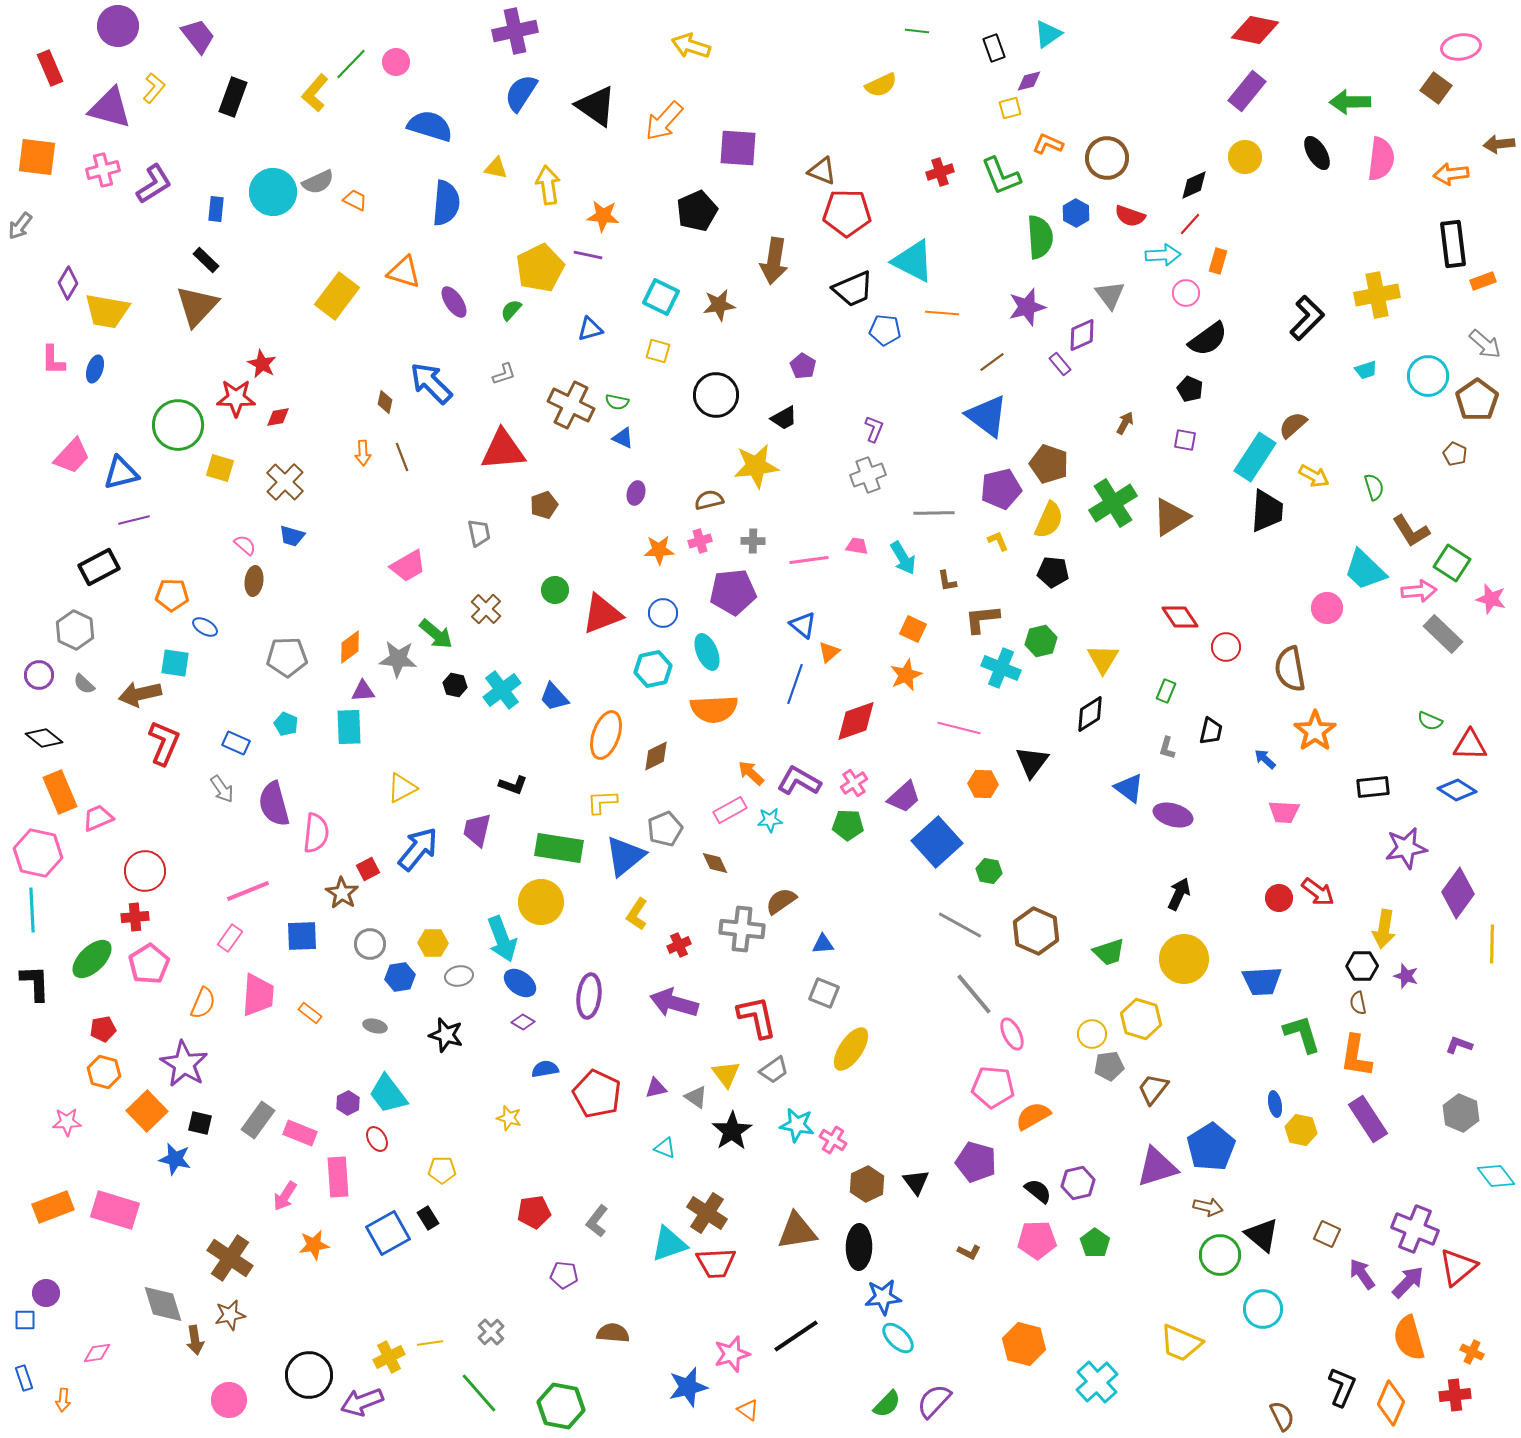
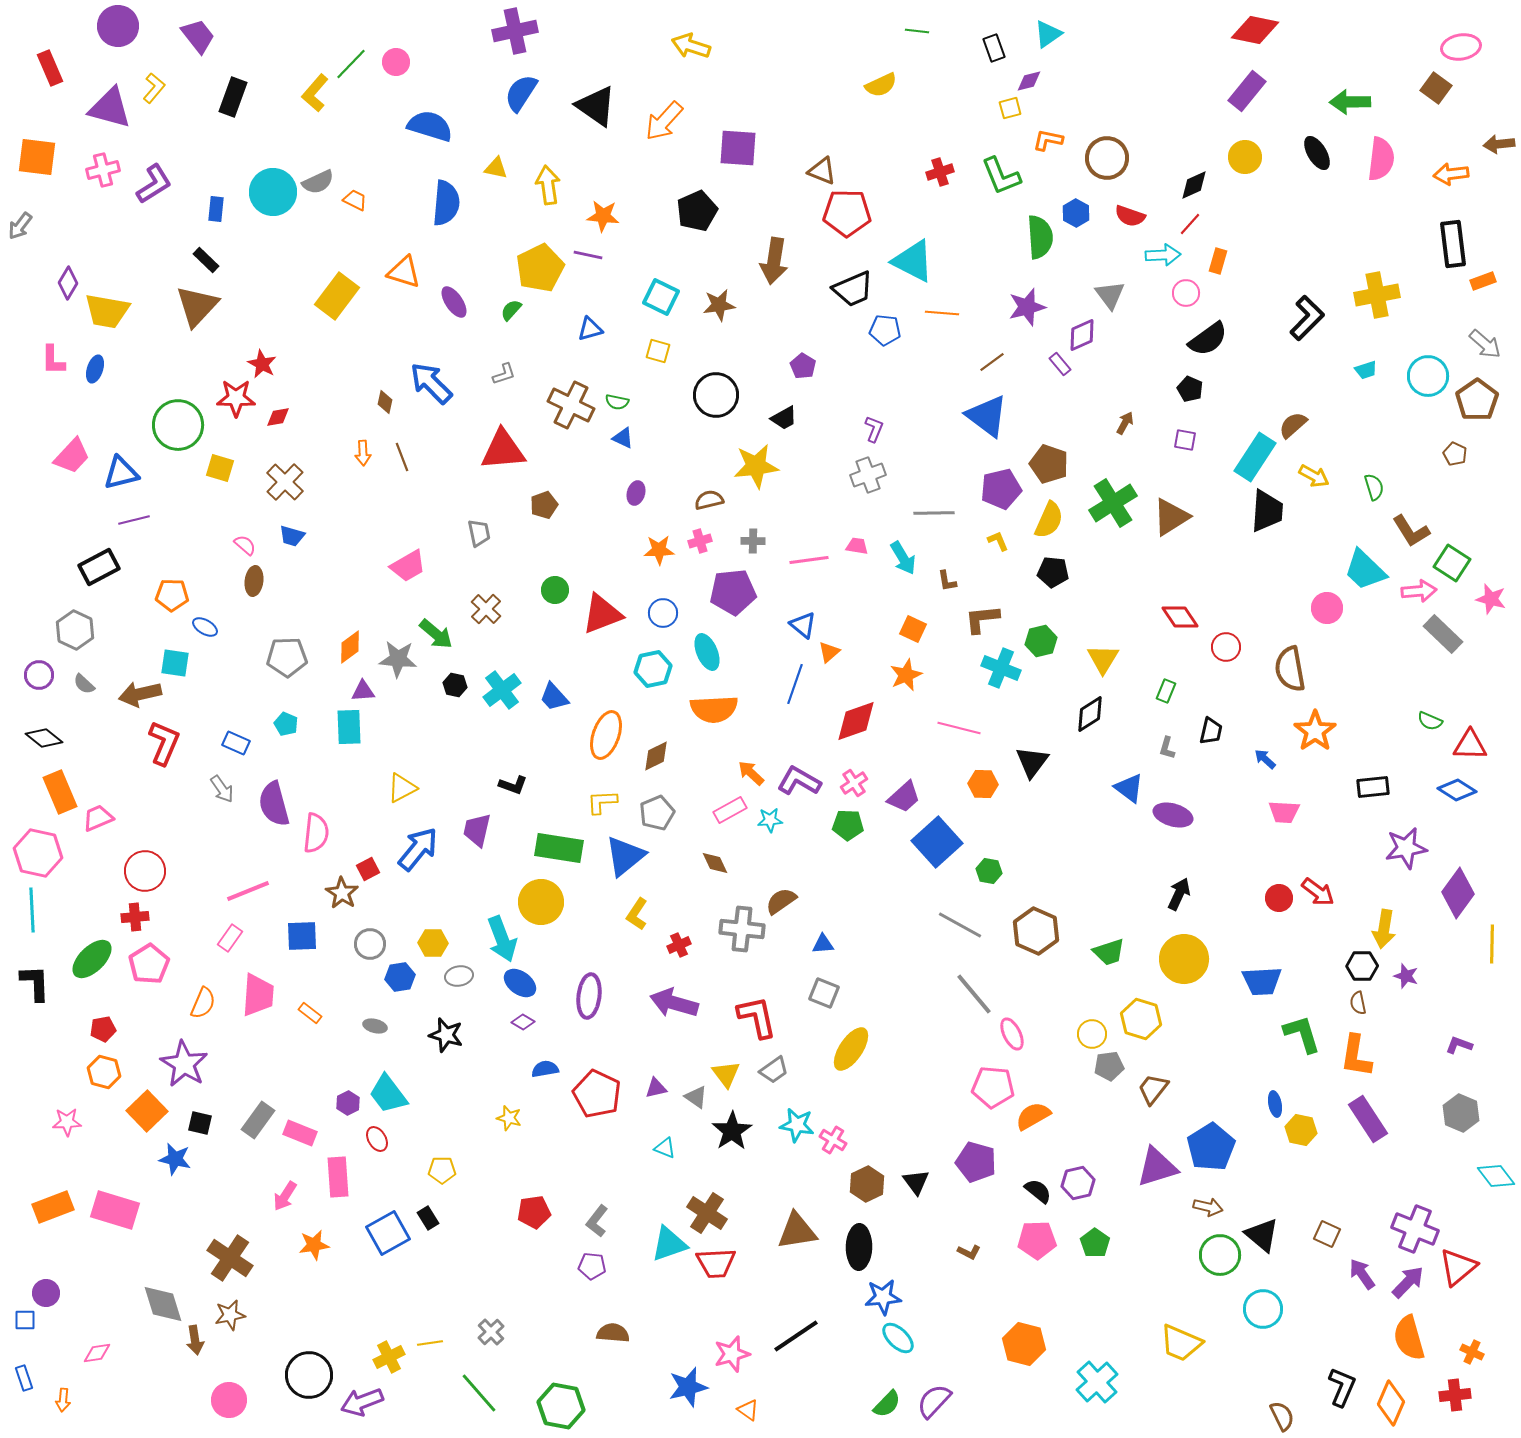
orange L-shape at (1048, 144): moved 4 px up; rotated 12 degrees counterclockwise
gray pentagon at (665, 829): moved 8 px left, 16 px up
purple pentagon at (564, 1275): moved 28 px right, 9 px up
